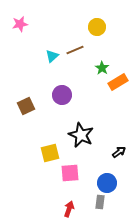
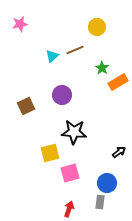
black star: moved 7 px left, 3 px up; rotated 20 degrees counterclockwise
pink square: rotated 12 degrees counterclockwise
